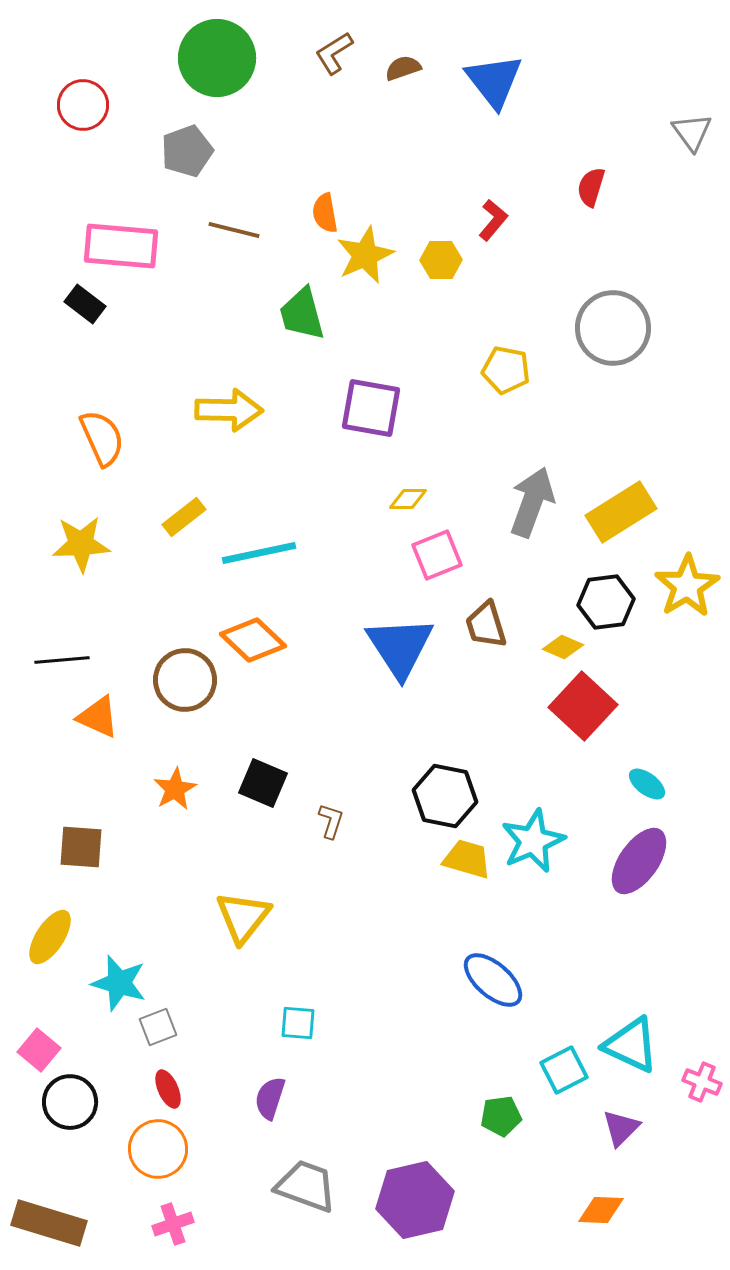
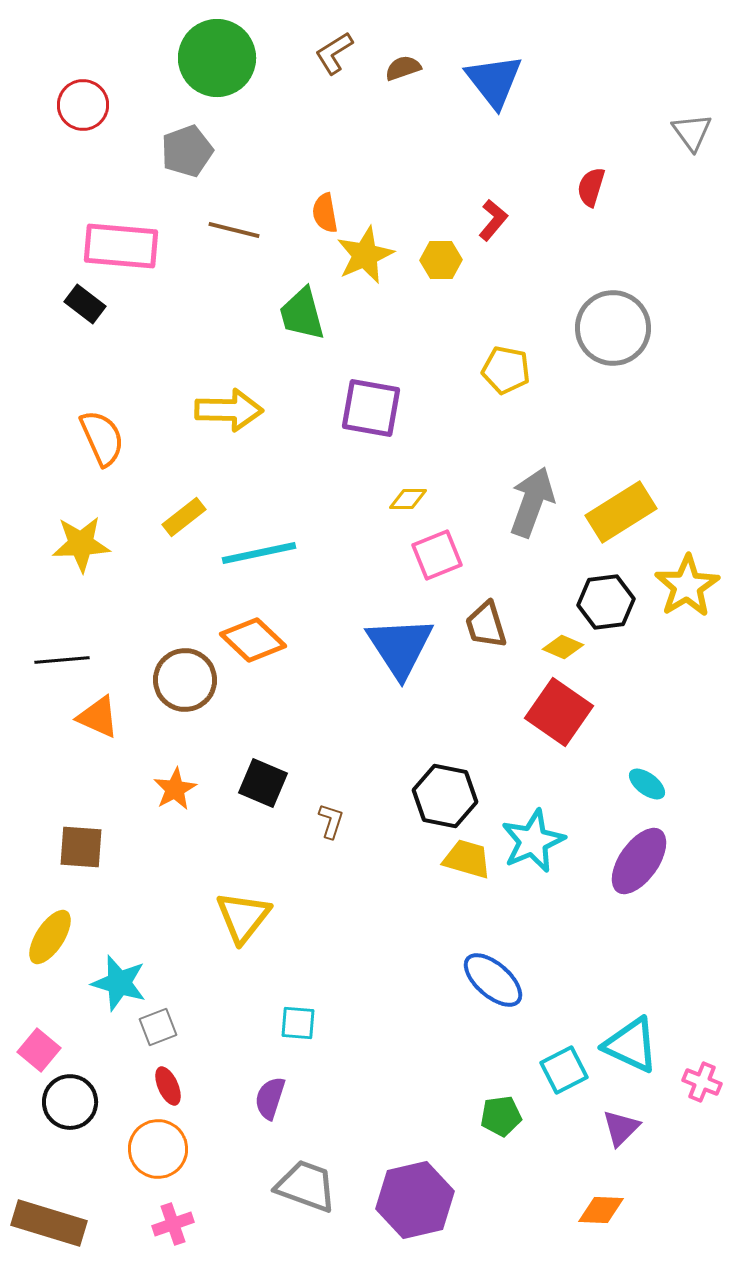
red square at (583, 706): moved 24 px left, 6 px down; rotated 8 degrees counterclockwise
red ellipse at (168, 1089): moved 3 px up
